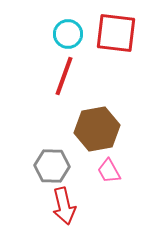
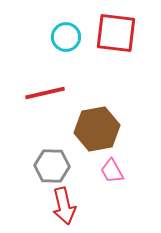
cyan circle: moved 2 px left, 3 px down
red line: moved 19 px left, 17 px down; rotated 57 degrees clockwise
pink trapezoid: moved 3 px right
